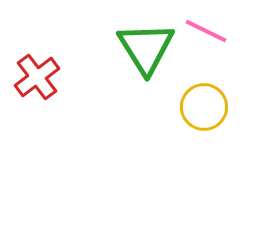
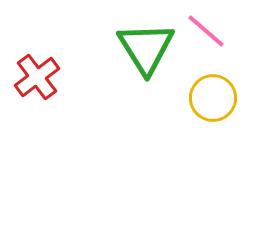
pink line: rotated 15 degrees clockwise
yellow circle: moved 9 px right, 9 px up
